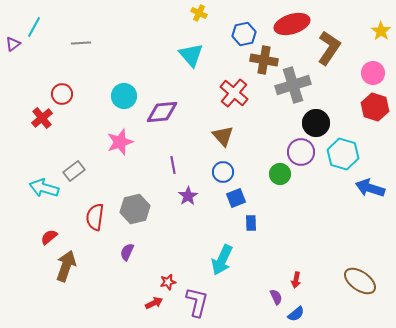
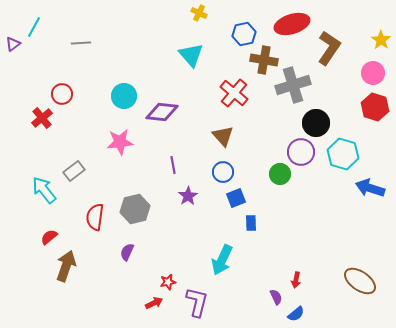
yellow star at (381, 31): moved 9 px down
purple diamond at (162, 112): rotated 12 degrees clockwise
pink star at (120, 142): rotated 12 degrees clockwise
cyan arrow at (44, 188): moved 2 px down; rotated 36 degrees clockwise
